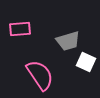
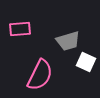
pink semicircle: rotated 60 degrees clockwise
